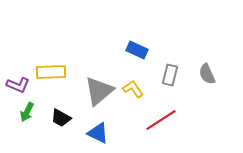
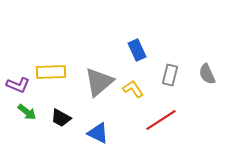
blue rectangle: rotated 40 degrees clockwise
gray triangle: moved 9 px up
green arrow: rotated 78 degrees counterclockwise
